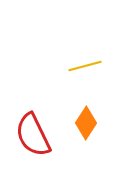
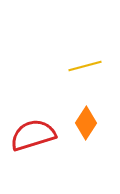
red semicircle: rotated 99 degrees clockwise
